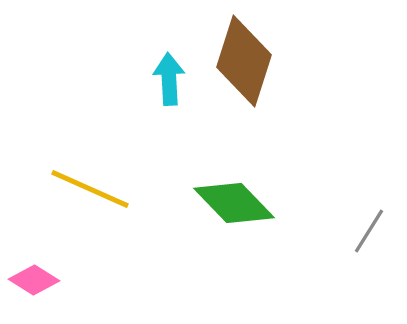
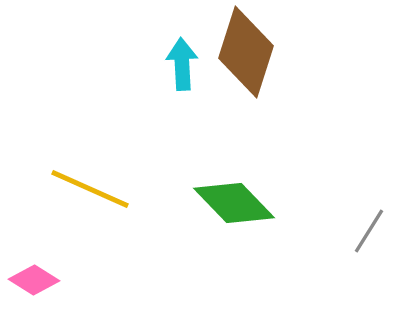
brown diamond: moved 2 px right, 9 px up
cyan arrow: moved 13 px right, 15 px up
